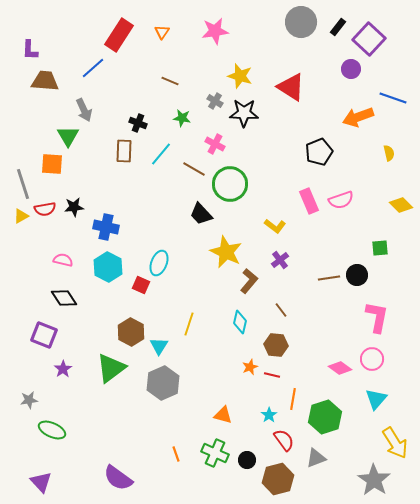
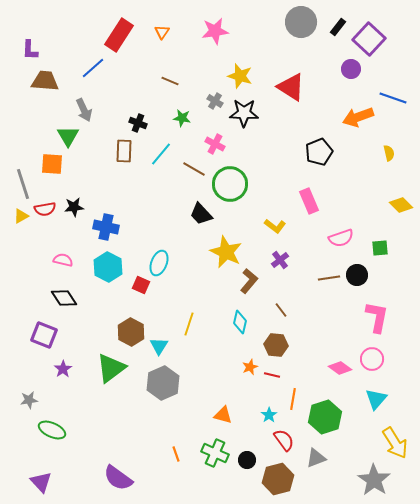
pink semicircle at (341, 200): moved 38 px down
